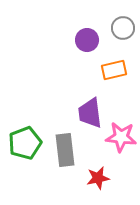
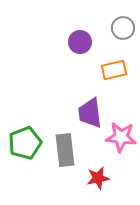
purple circle: moved 7 px left, 2 px down
